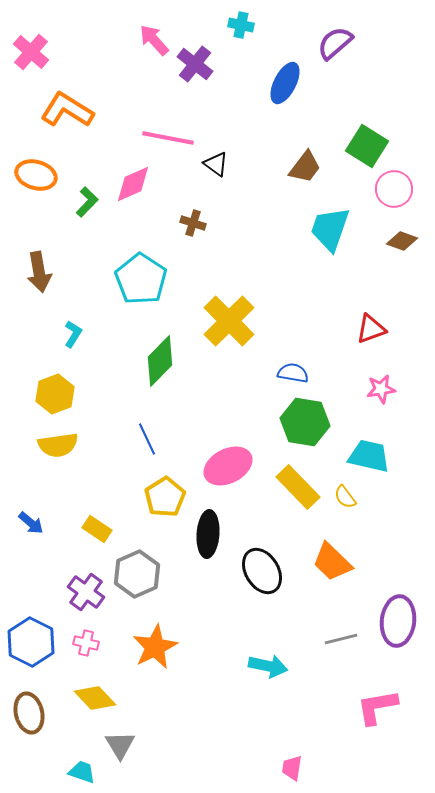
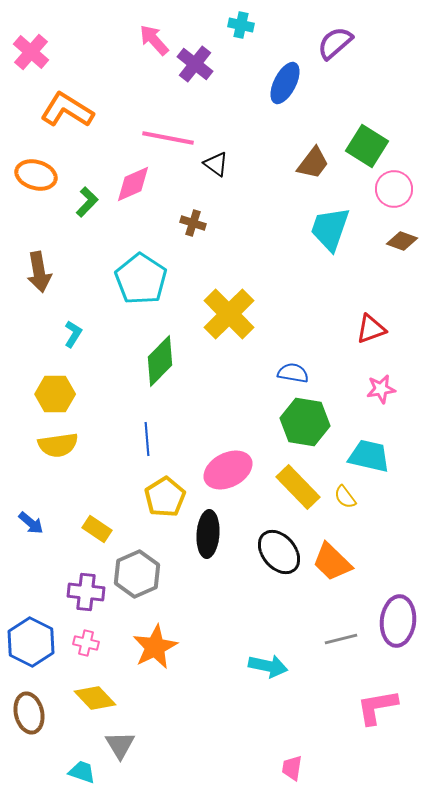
brown trapezoid at (305, 167): moved 8 px right, 4 px up
yellow cross at (229, 321): moved 7 px up
yellow hexagon at (55, 394): rotated 21 degrees clockwise
blue line at (147, 439): rotated 20 degrees clockwise
pink ellipse at (228, 466): moved 4 px down
black ellipse at (262, 571): moved 17 px right, 19 px up; rotated 9 degrees counterclockwise
purple cross at (86, 592): rotated 30 degrees counterclockwise
